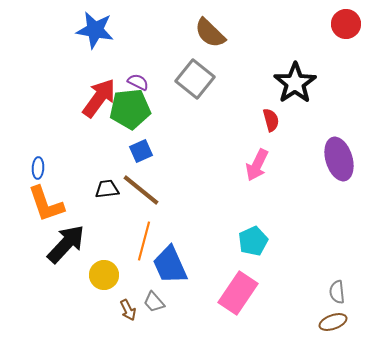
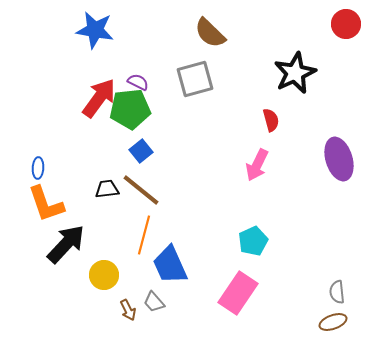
gray square: rotated 36 degrees clockwise
black star: moved 10 px up; rotated 9 degrees clockwise
blue square: rotated 15 degrees counterclockwise
orange line: moved 6 px up
